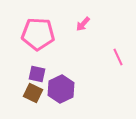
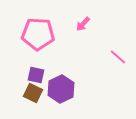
pink line: rotated 24 degrees counterclockwise
purple square: moved 1 px left, 1 px down
